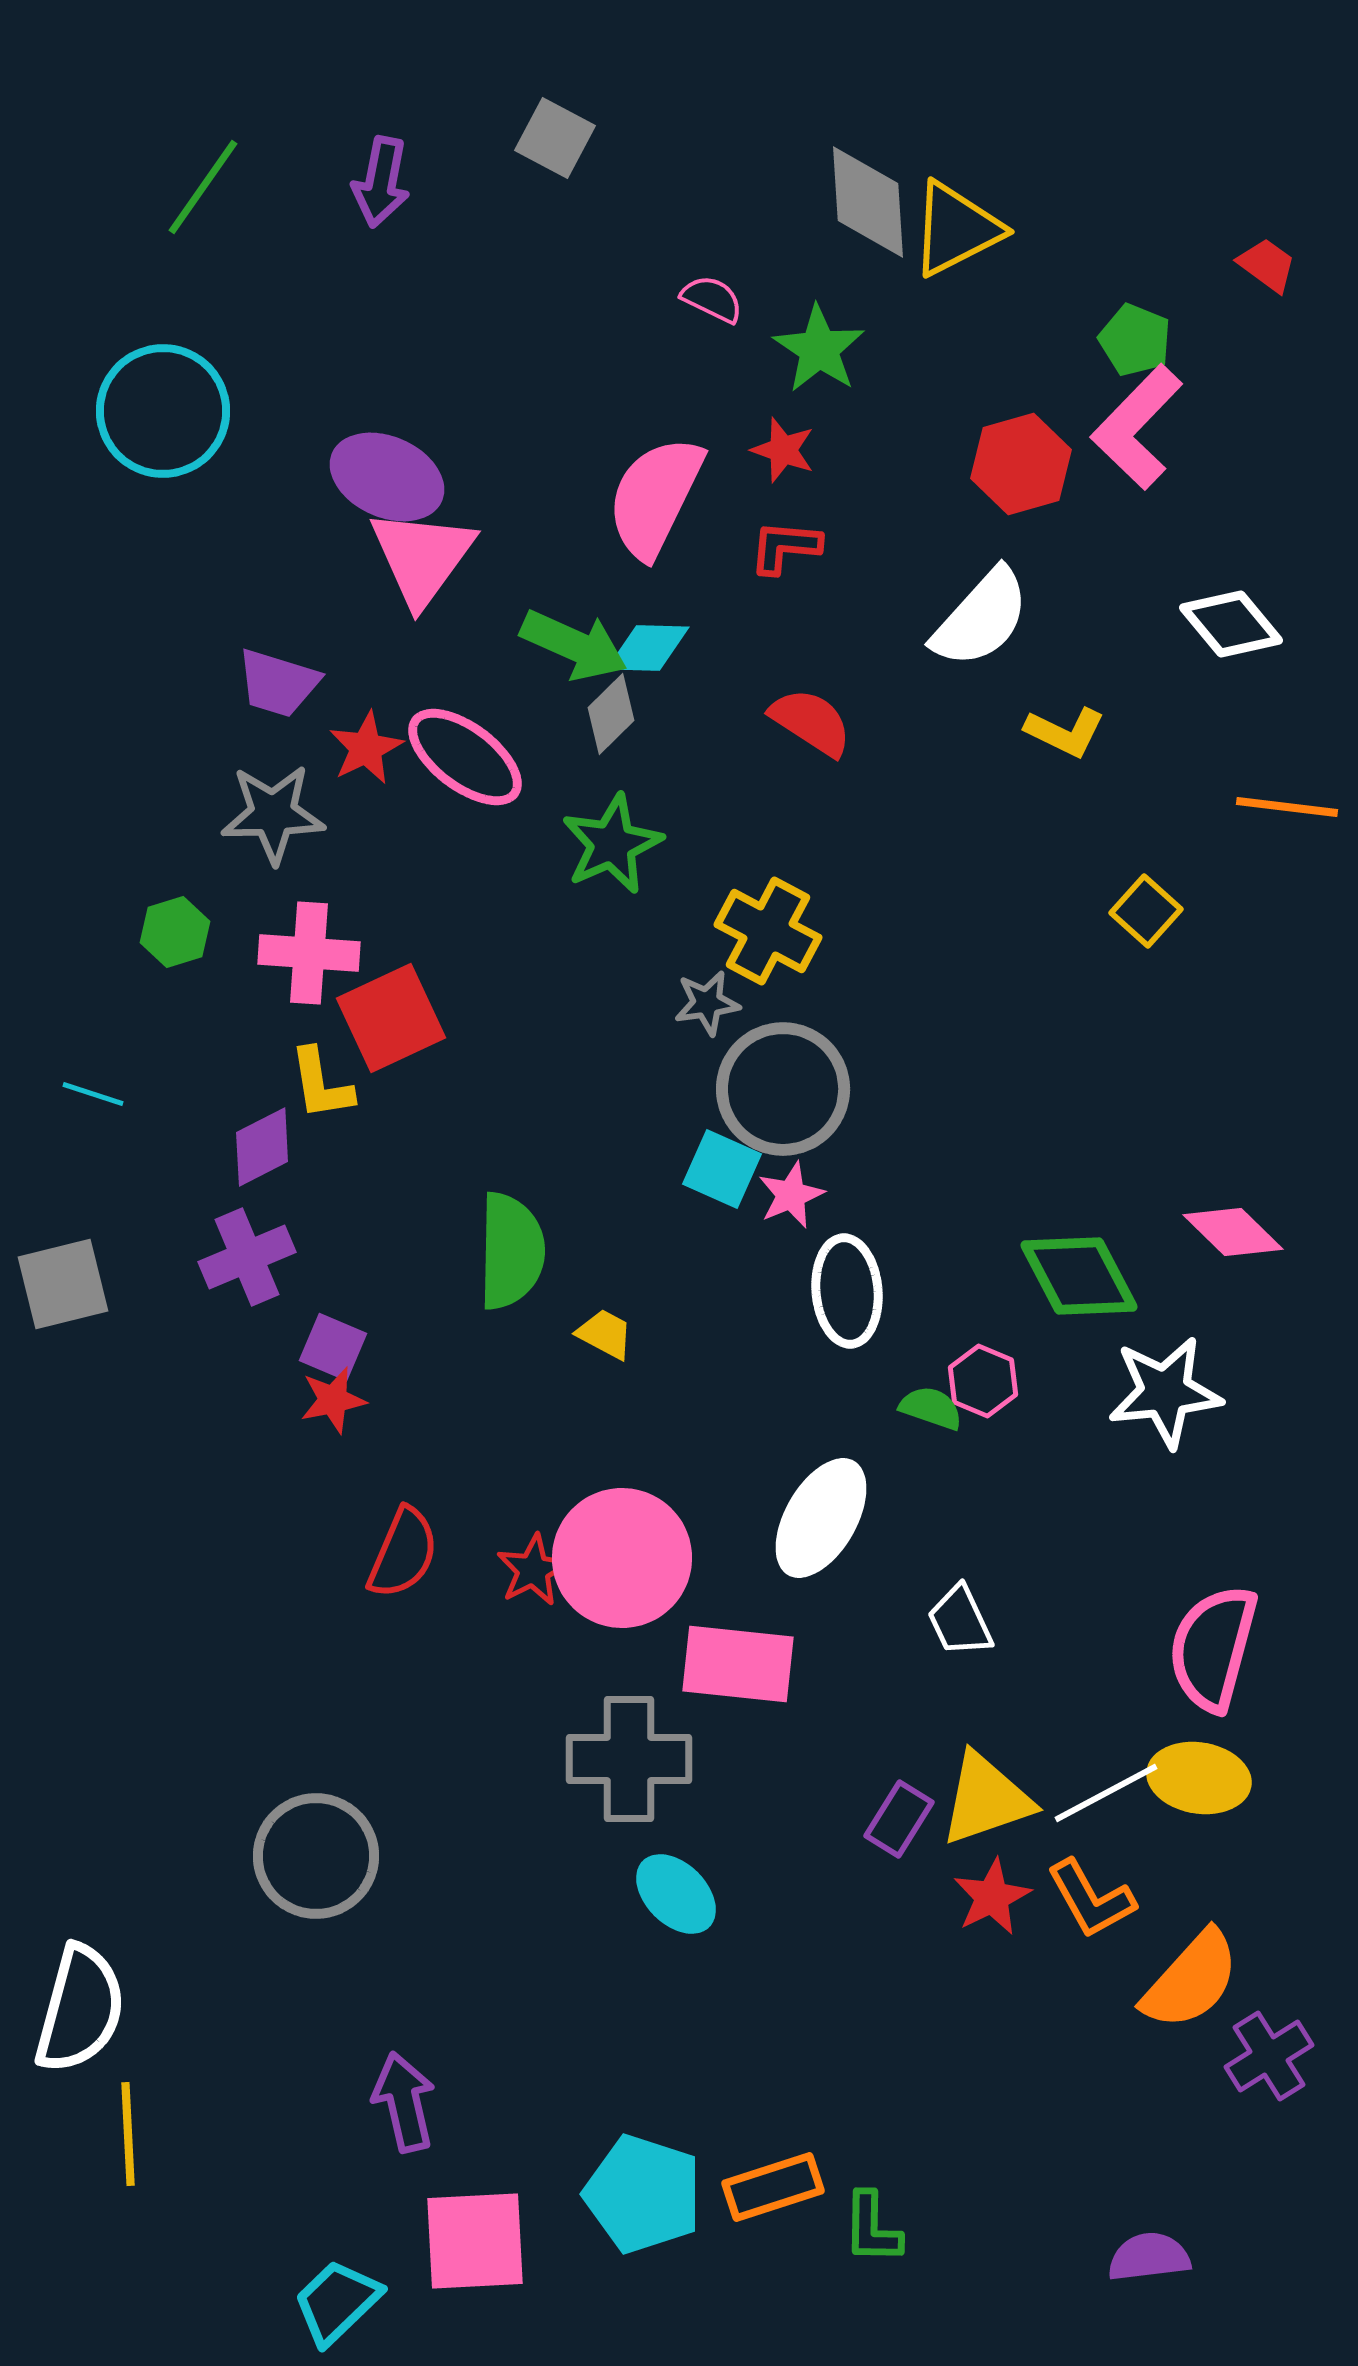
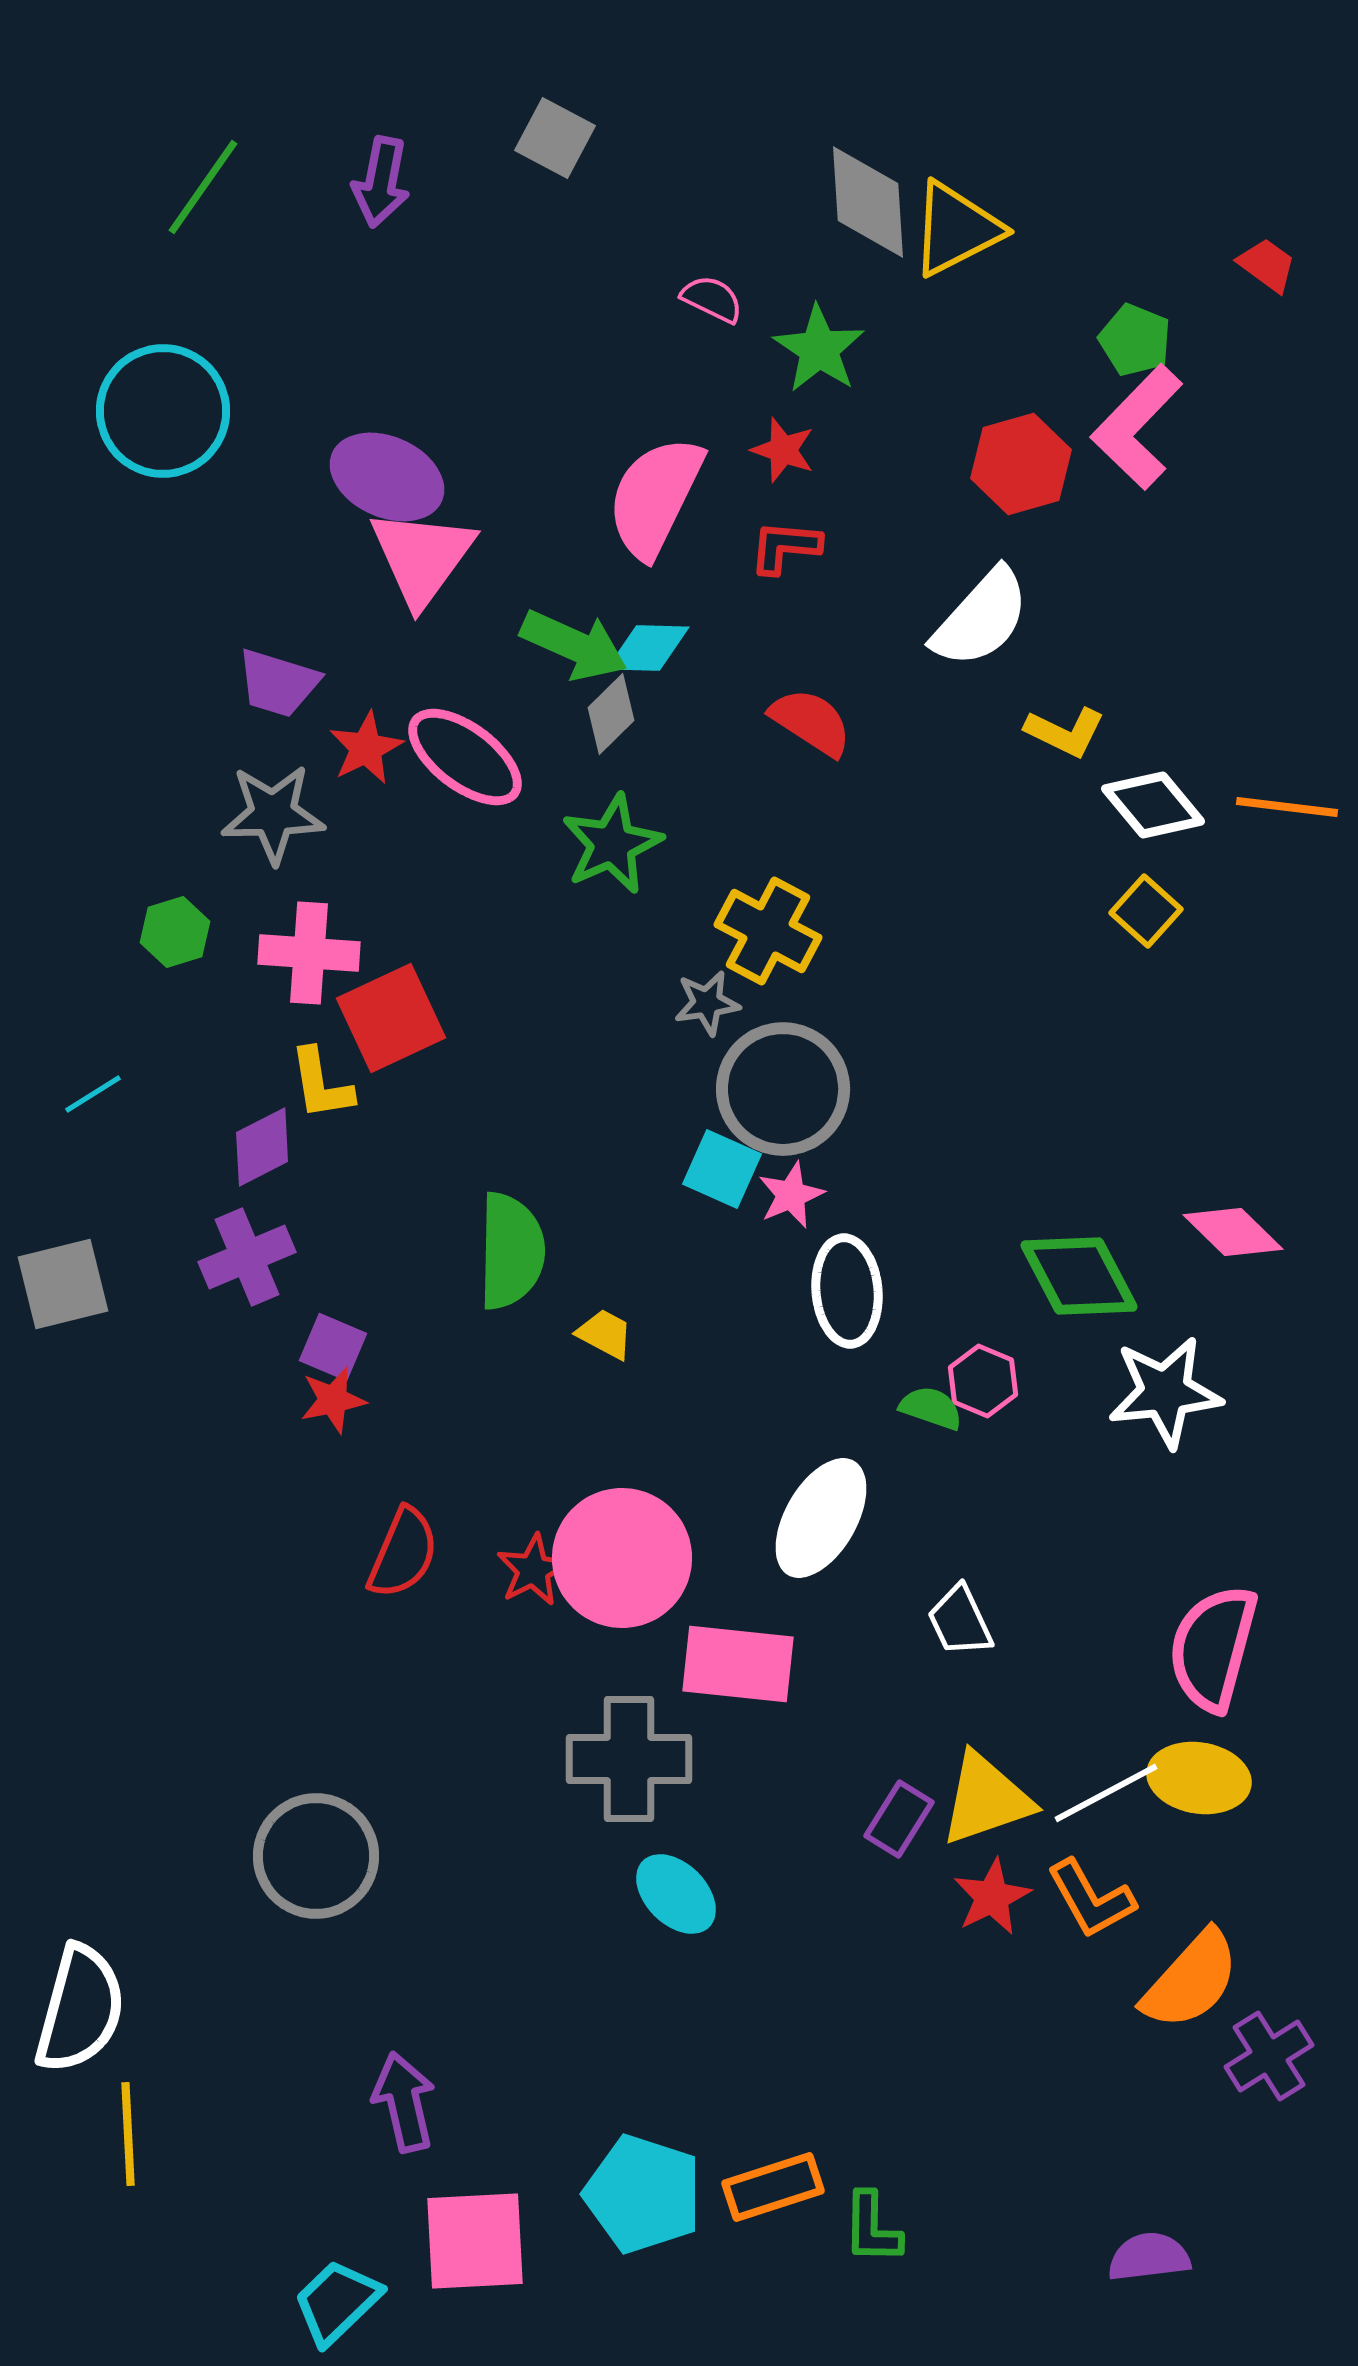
white diamond at (1231, 624): moved 78 px left, 181 px down
cyan line at (93, 1094): rotated 50 degrees counterclockwise
